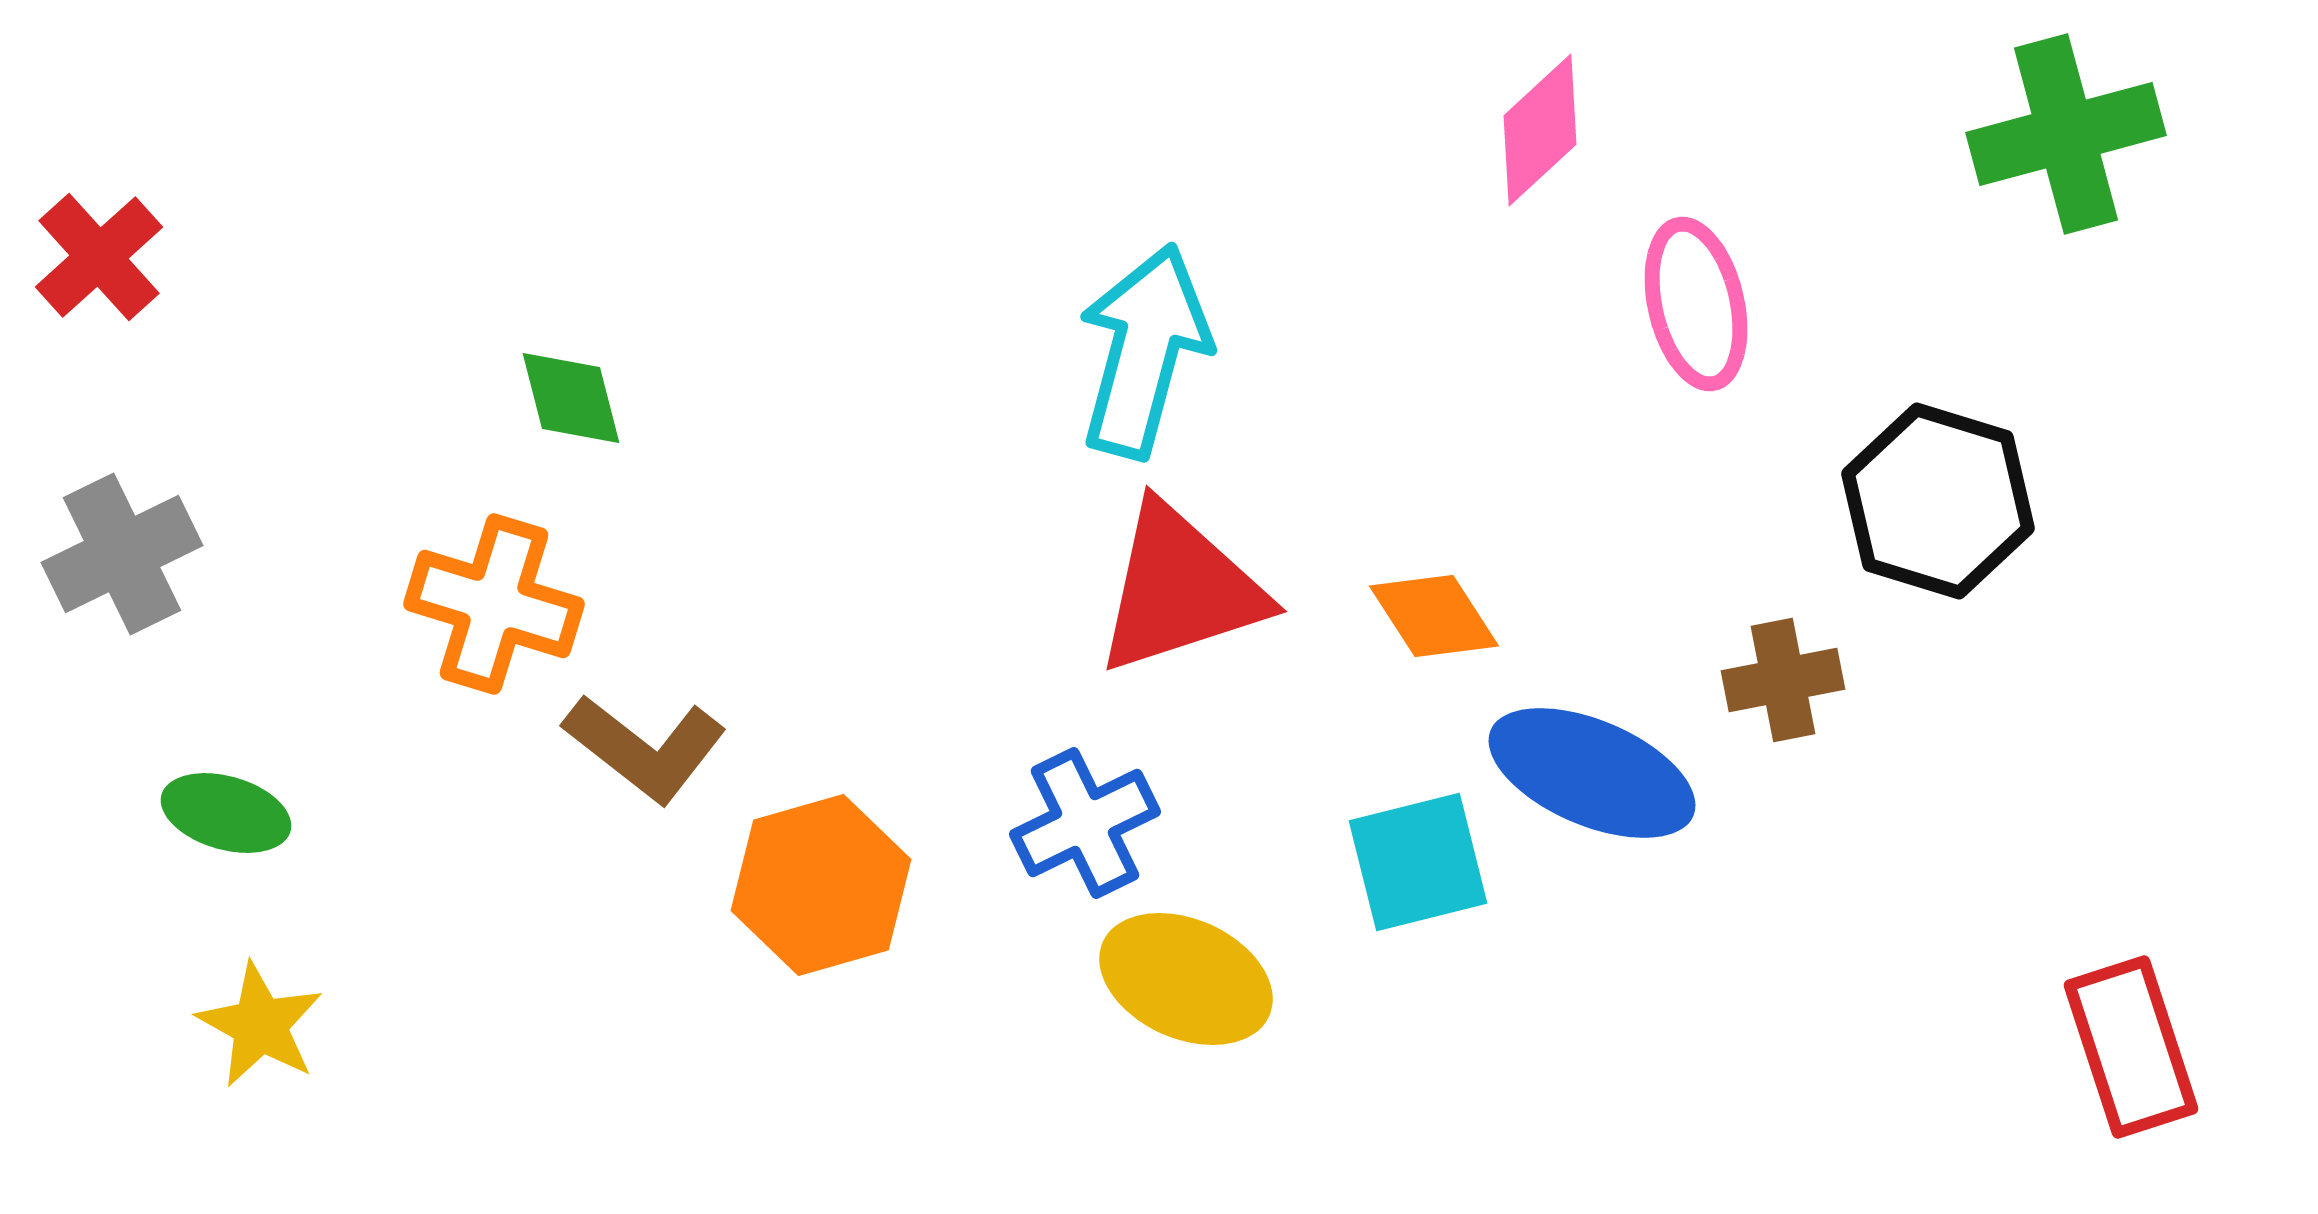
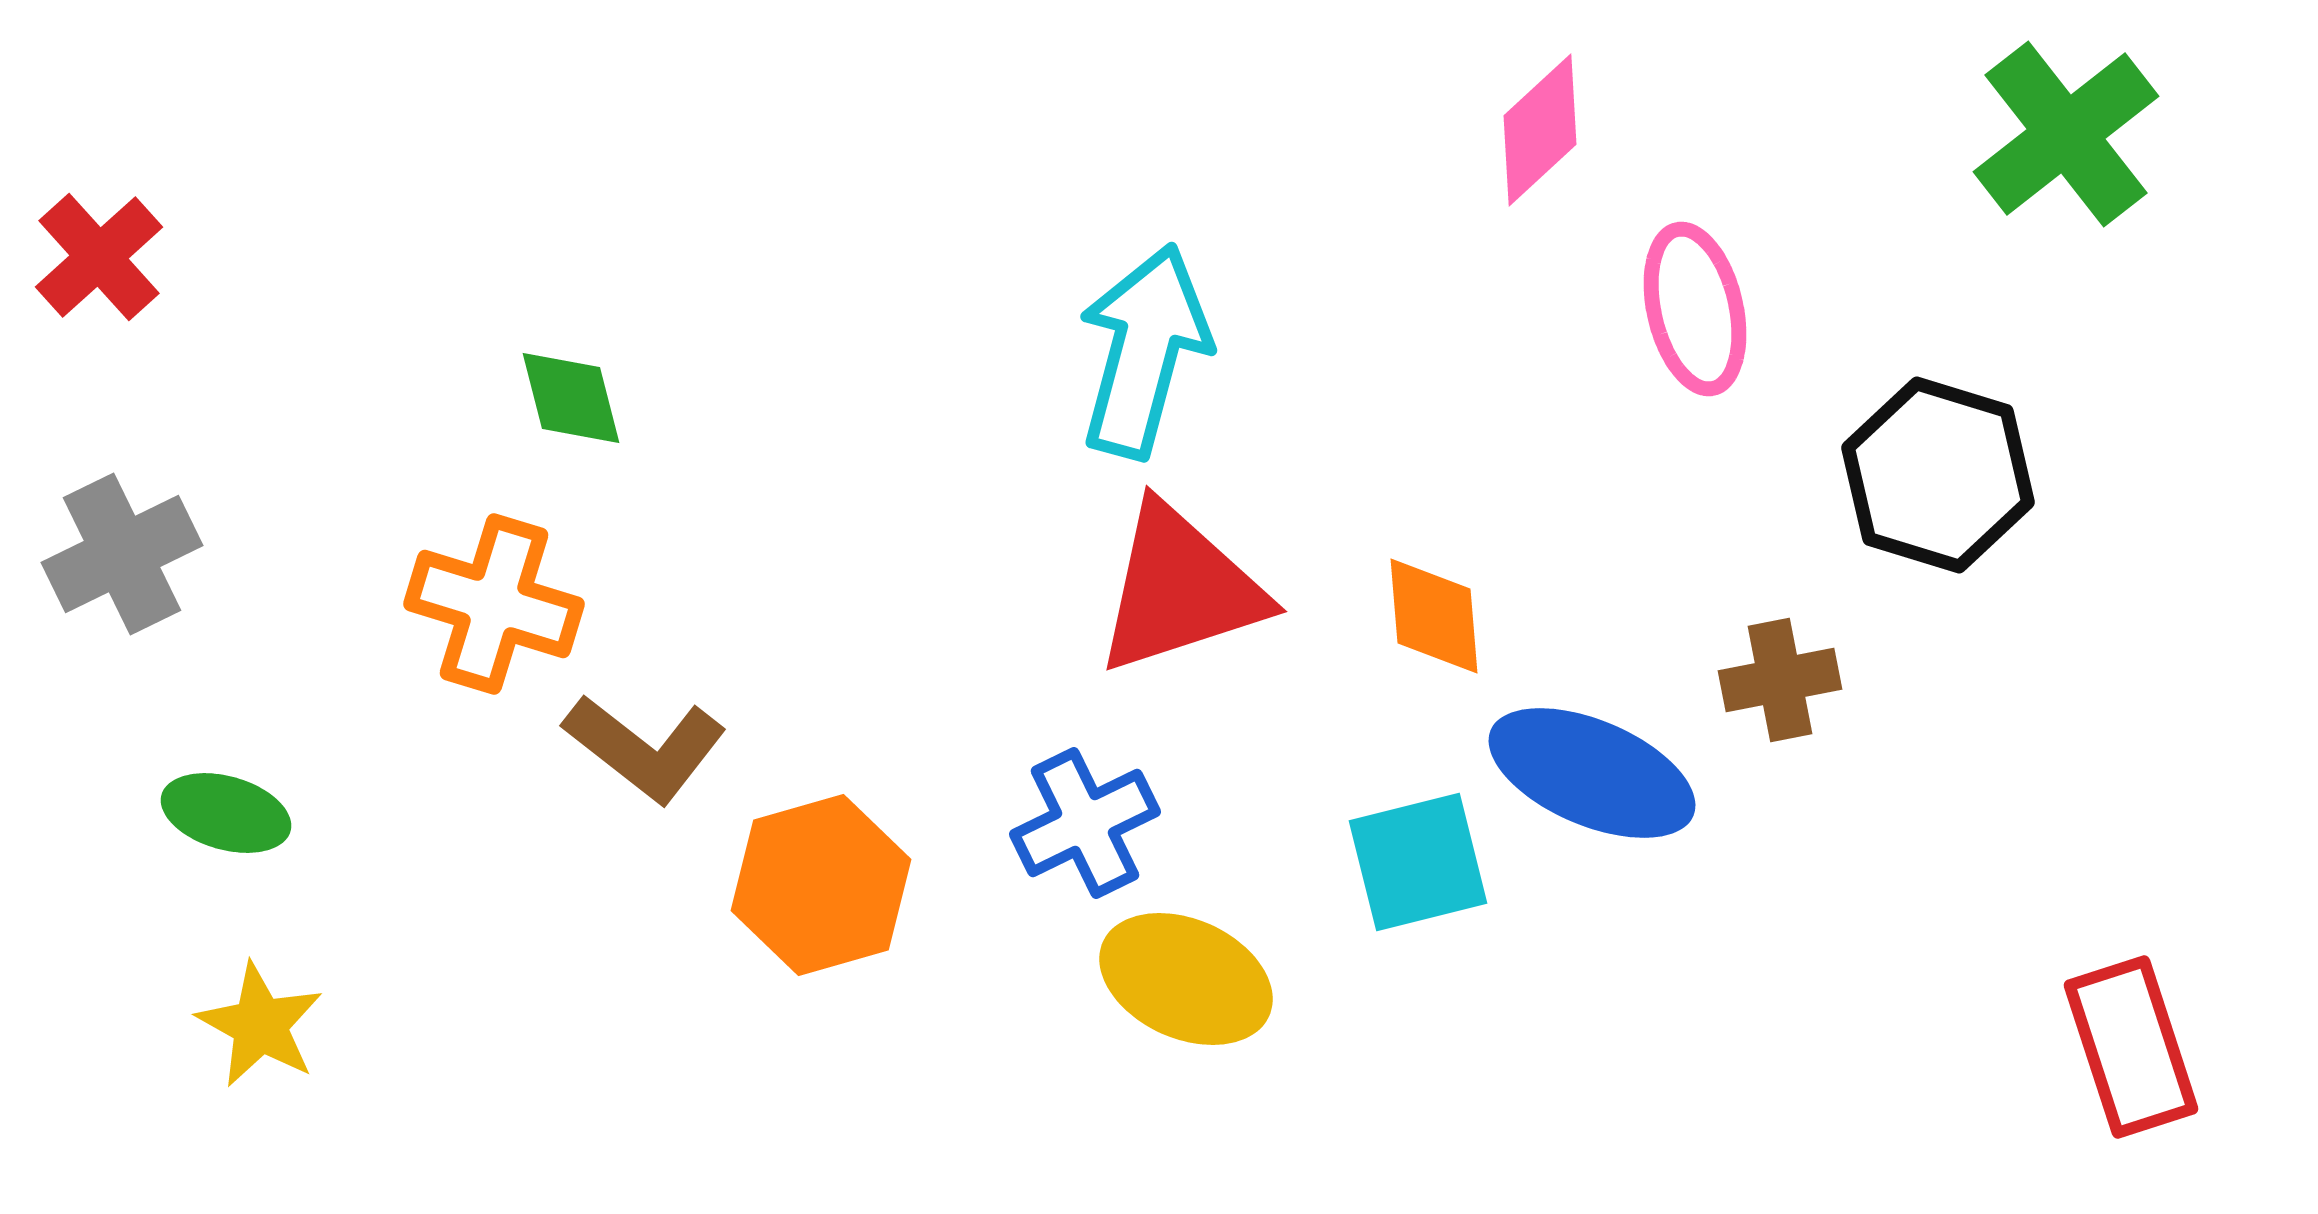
green cross: rotated 23 degrees counterclockwise
pink ellipse: moved 1 px left, 5 px down
black hexagon: moved 26 px up
orange diamond: rotated 28 degrees clockwise
brown cross: moved 3 px left
